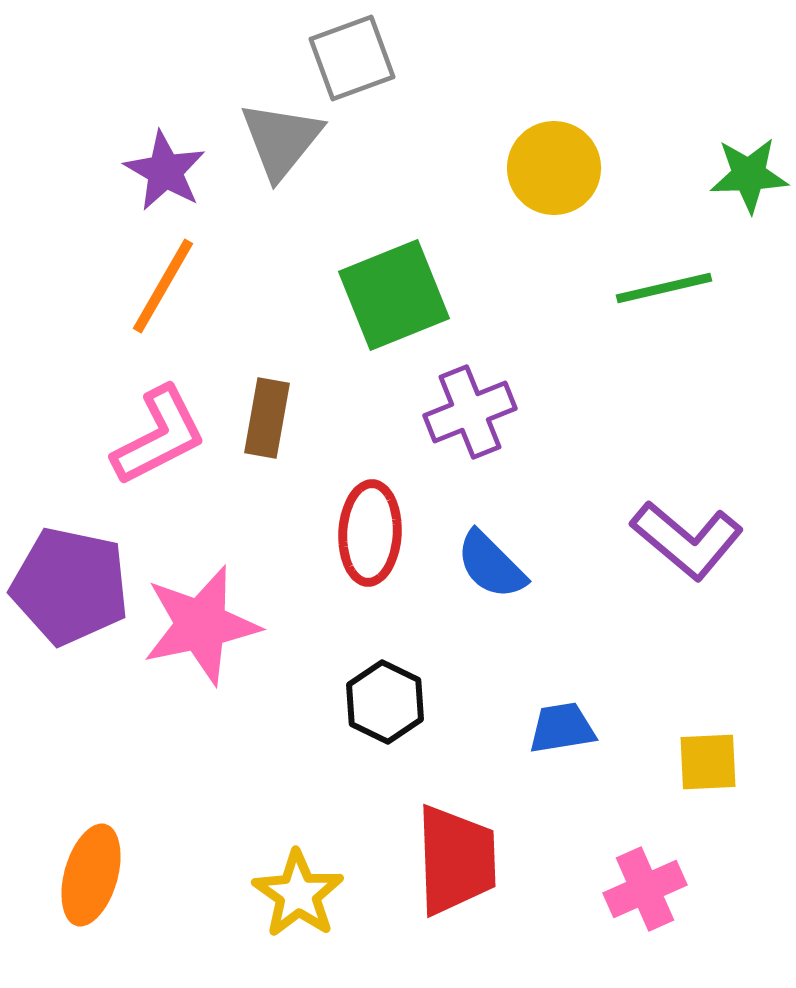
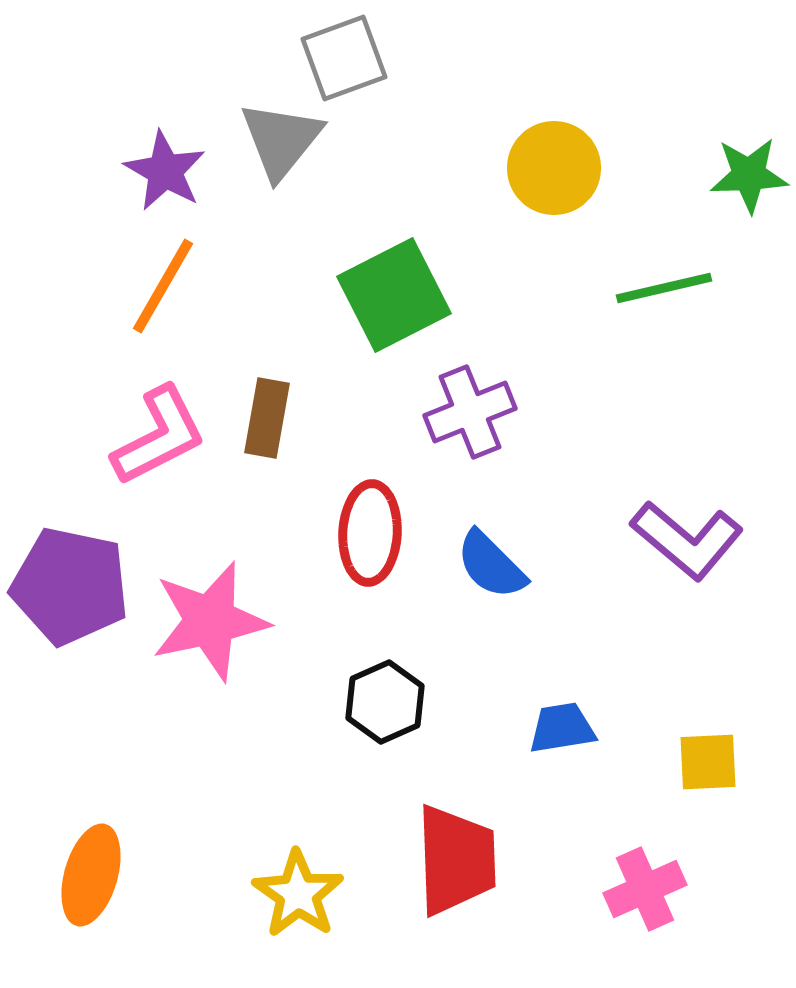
gray square: moved 8 px left
green square: rotated 5 degrees counterclockwise
pink star: moved 9 px right, 4 px up
black hexagon: rotated 10 degrees clockwise
